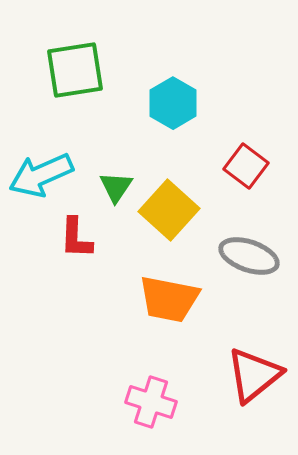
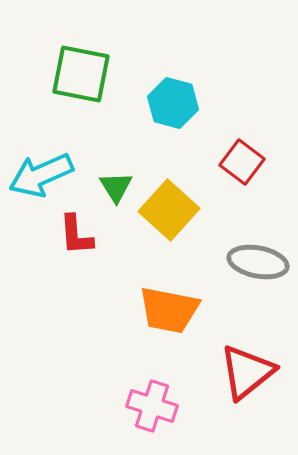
green square: moved 6 px right, 4 px down; rotated 20 degrees clockwise
cyan hexagon: rotated 15 degrees counterclockwise
red square: moved 4 px left, 4 px up
green triangle: rotated 6 degrees counterclockwise
red L-shape: moved 3 px up; rotated 6 degrees counterclockwise
gray ellipse: moved 9 px right, 6 px down; rotated 8 degrees counterclockwise
orange trapezoid: moved 11 px down
red triangle: moved 7 px left, 3 px up
pink cross: moved 1 px right, 4 px down
